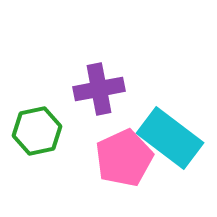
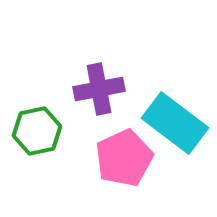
cyan rectangle: moved 5 px right, 15 px up
